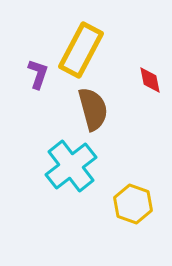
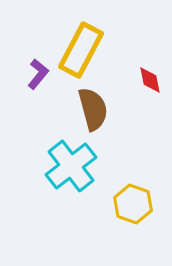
purple L-shape: rotated 20 degrees clockwise
